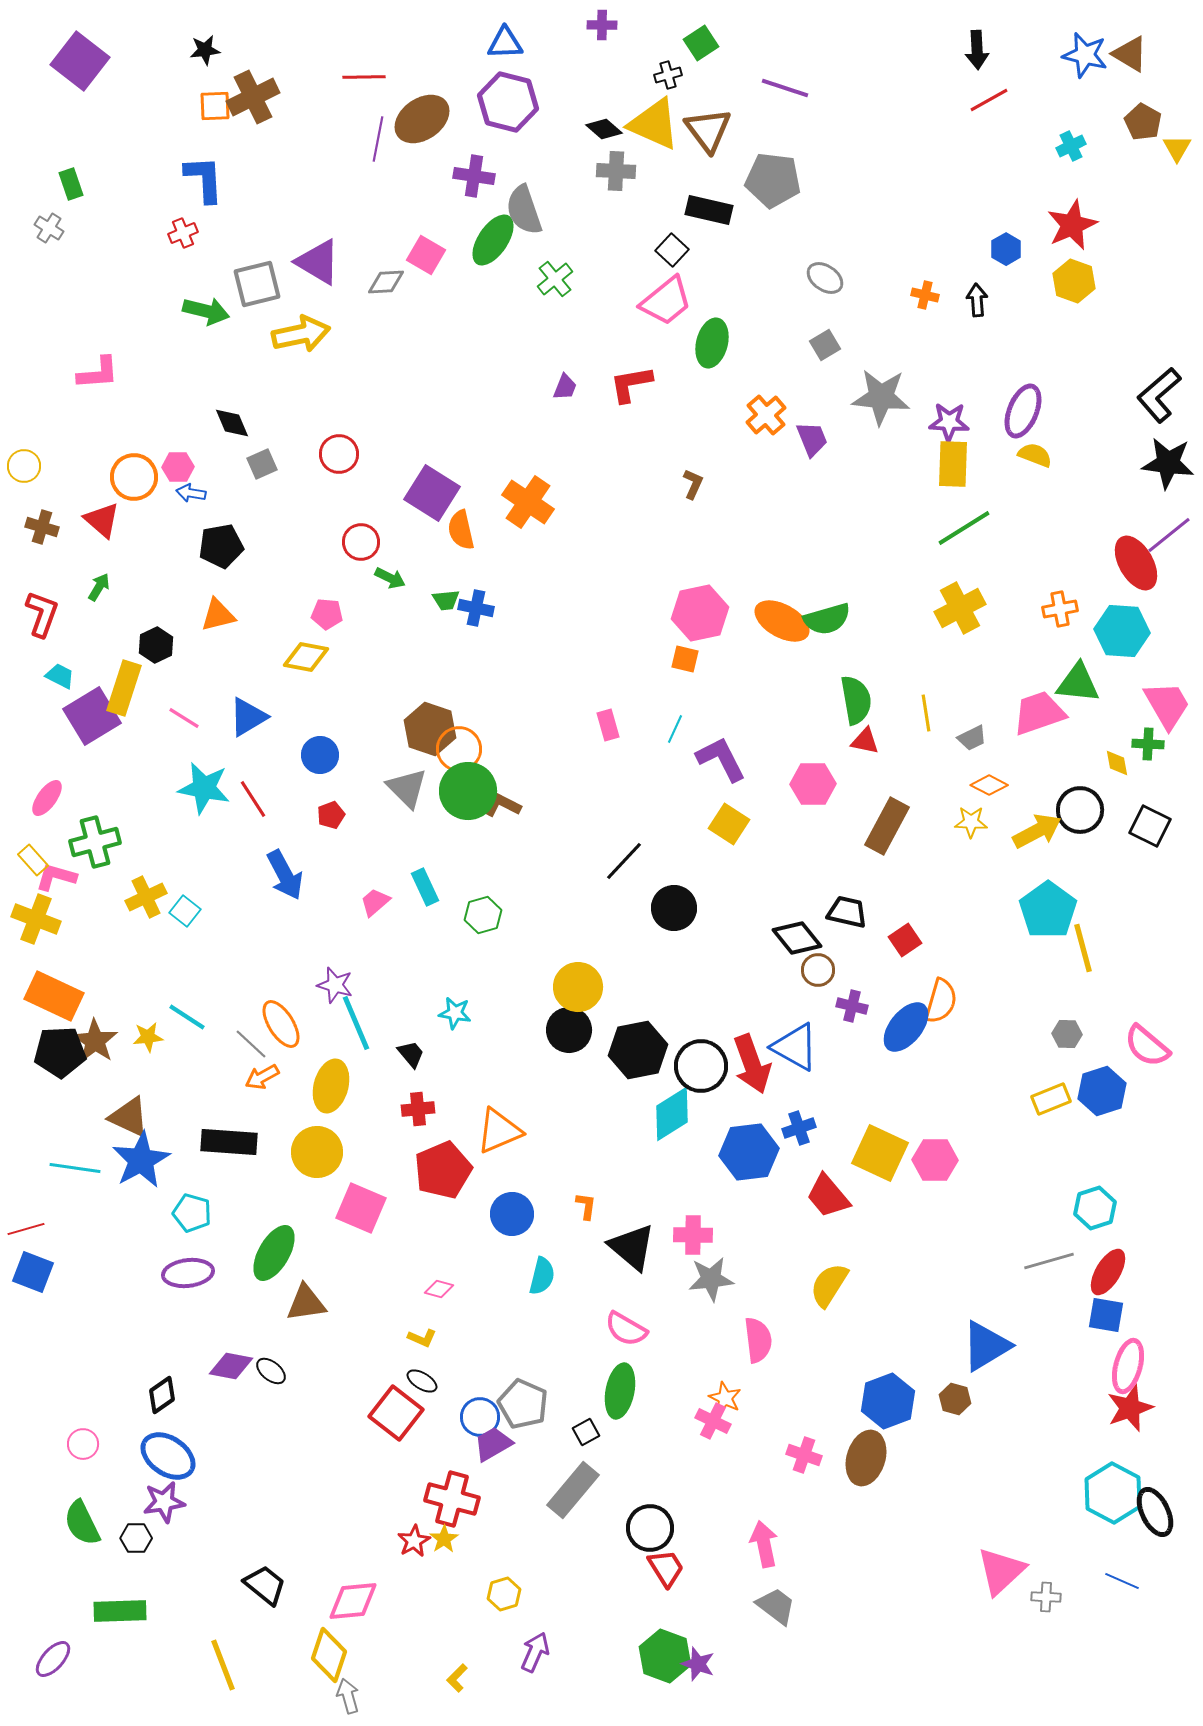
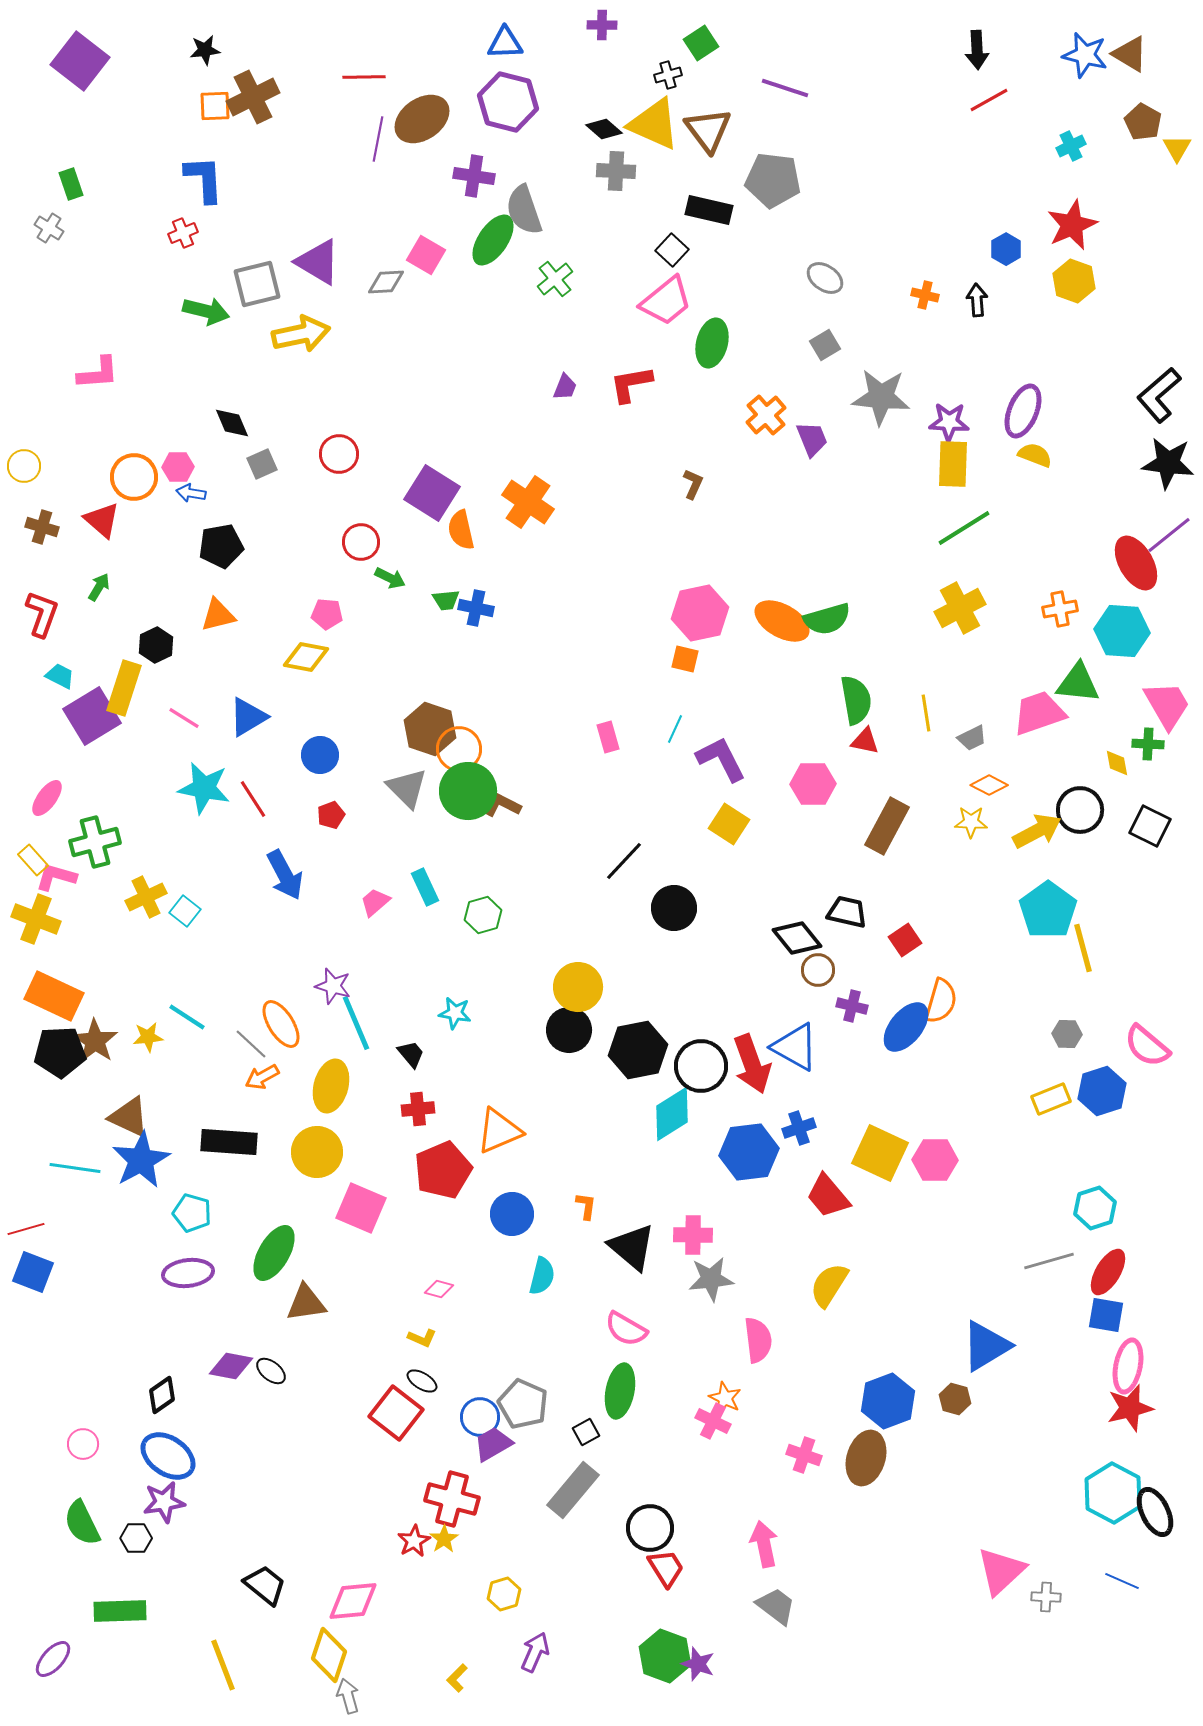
pink rectangle at (608, 725): moved 12 px down
purple star at (335, 985): moved 2 px left, 1 px down
pink ellipse at (1128, 1366): rotated 4 degrees counterclockwise
red star at (1130, 1408): rotated 6 degrees clockwise
